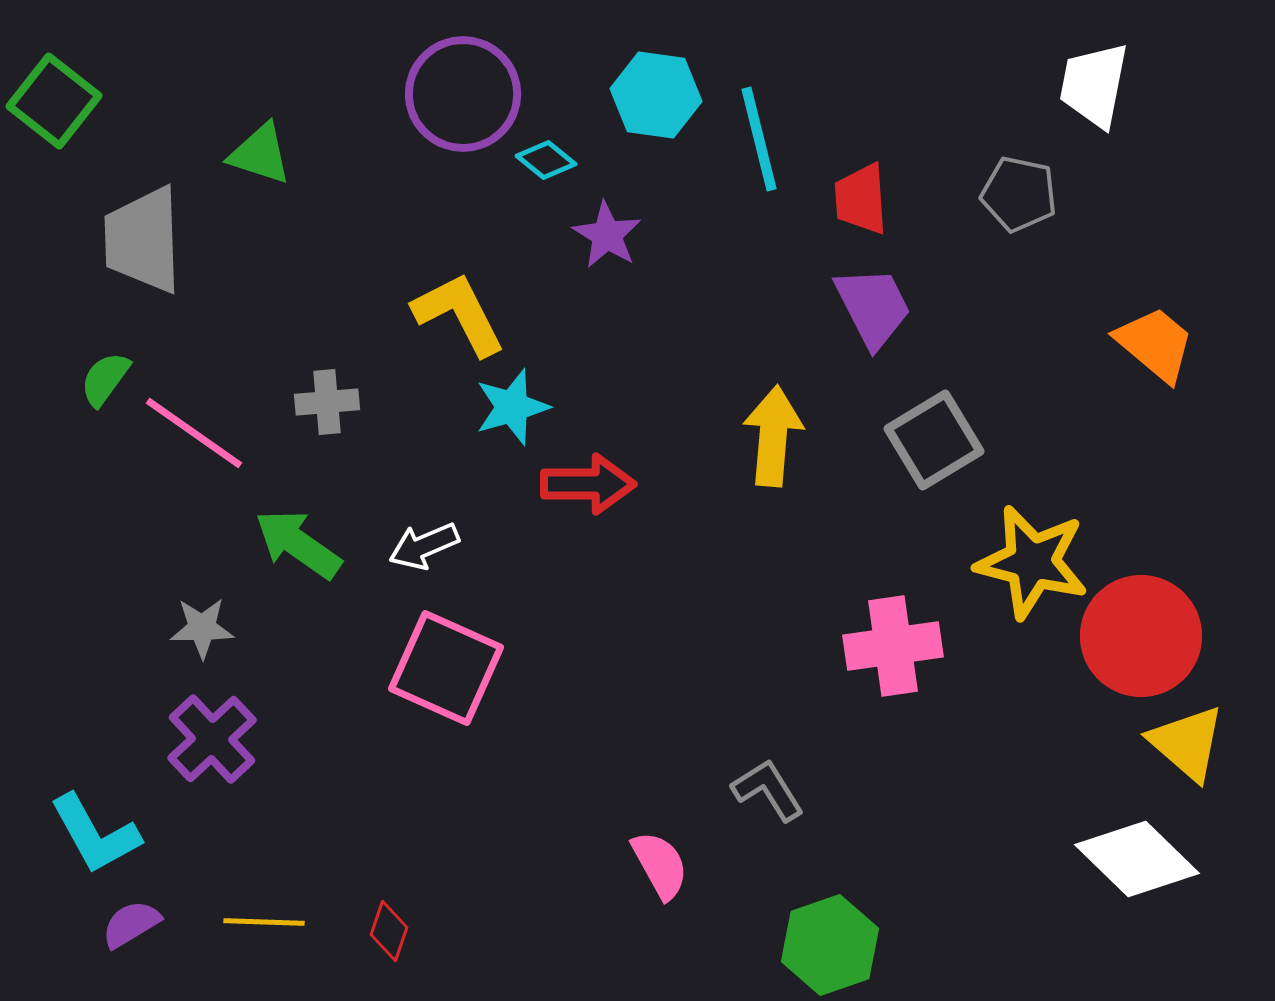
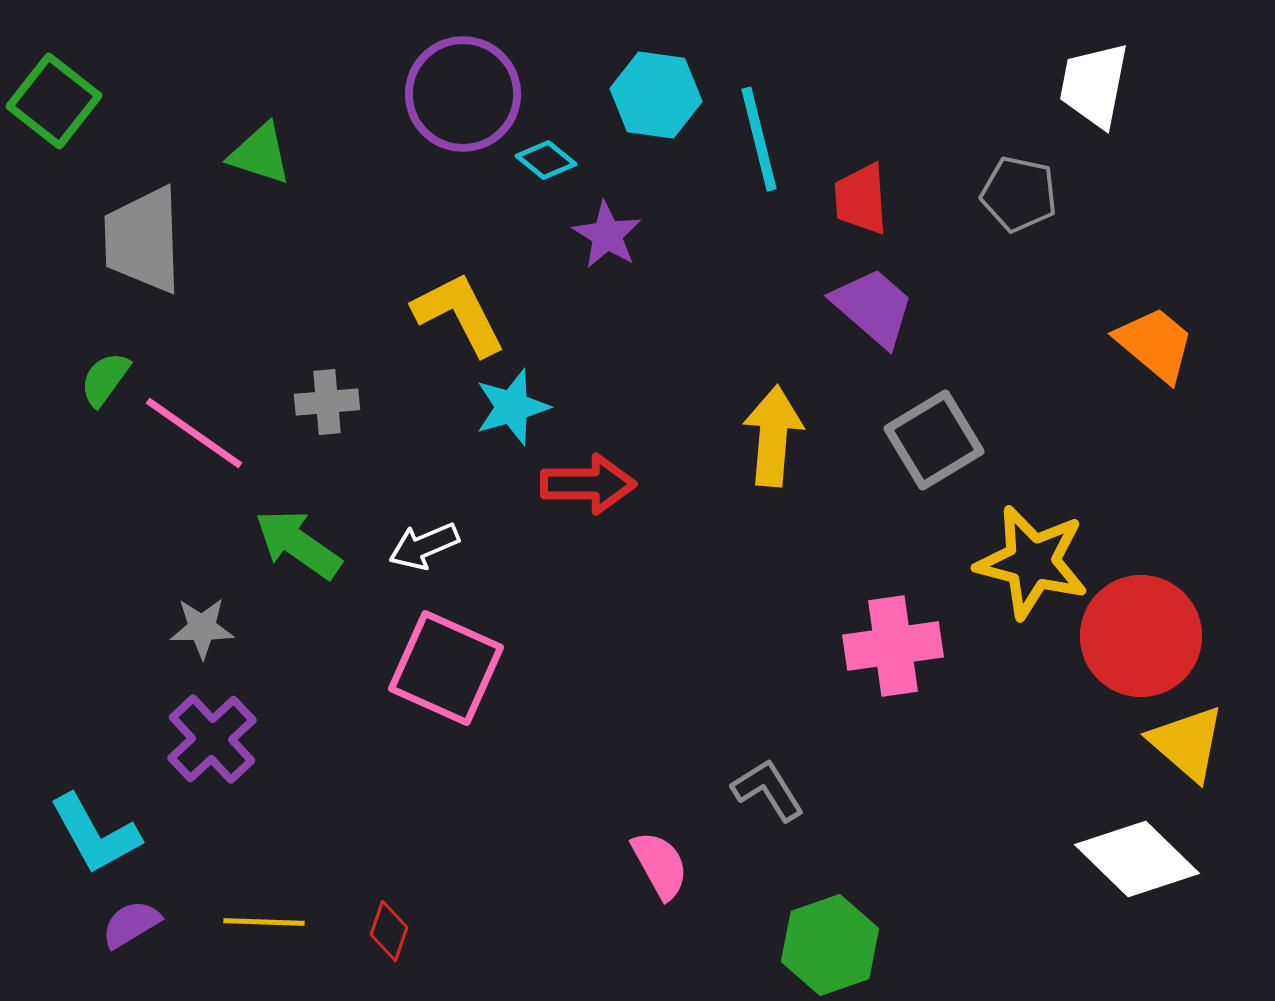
purple trapezoid: rotated 22 degrees counterclockwise
